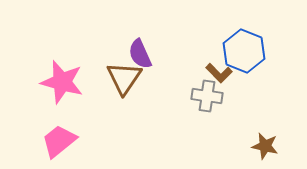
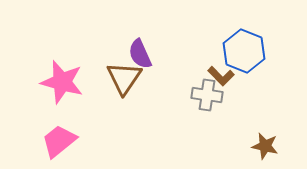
brown L-shape: moved 2 px right, 3 px down
gray cross: moved 1 px up
